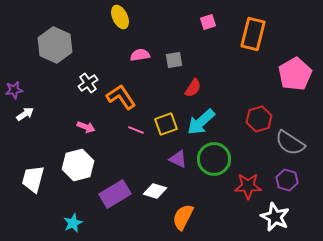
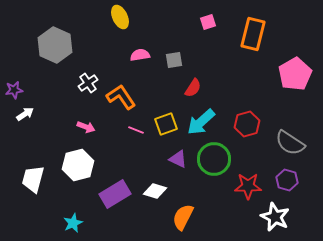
red hexagon: moved 12 px left, 5 px down
